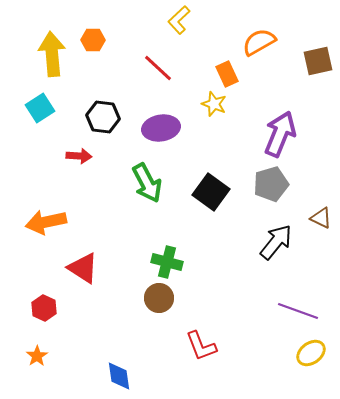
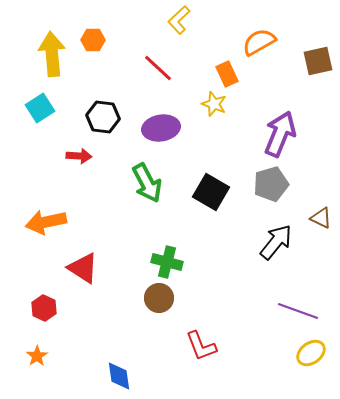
black square: rotated 6 degrees counterclockwise
